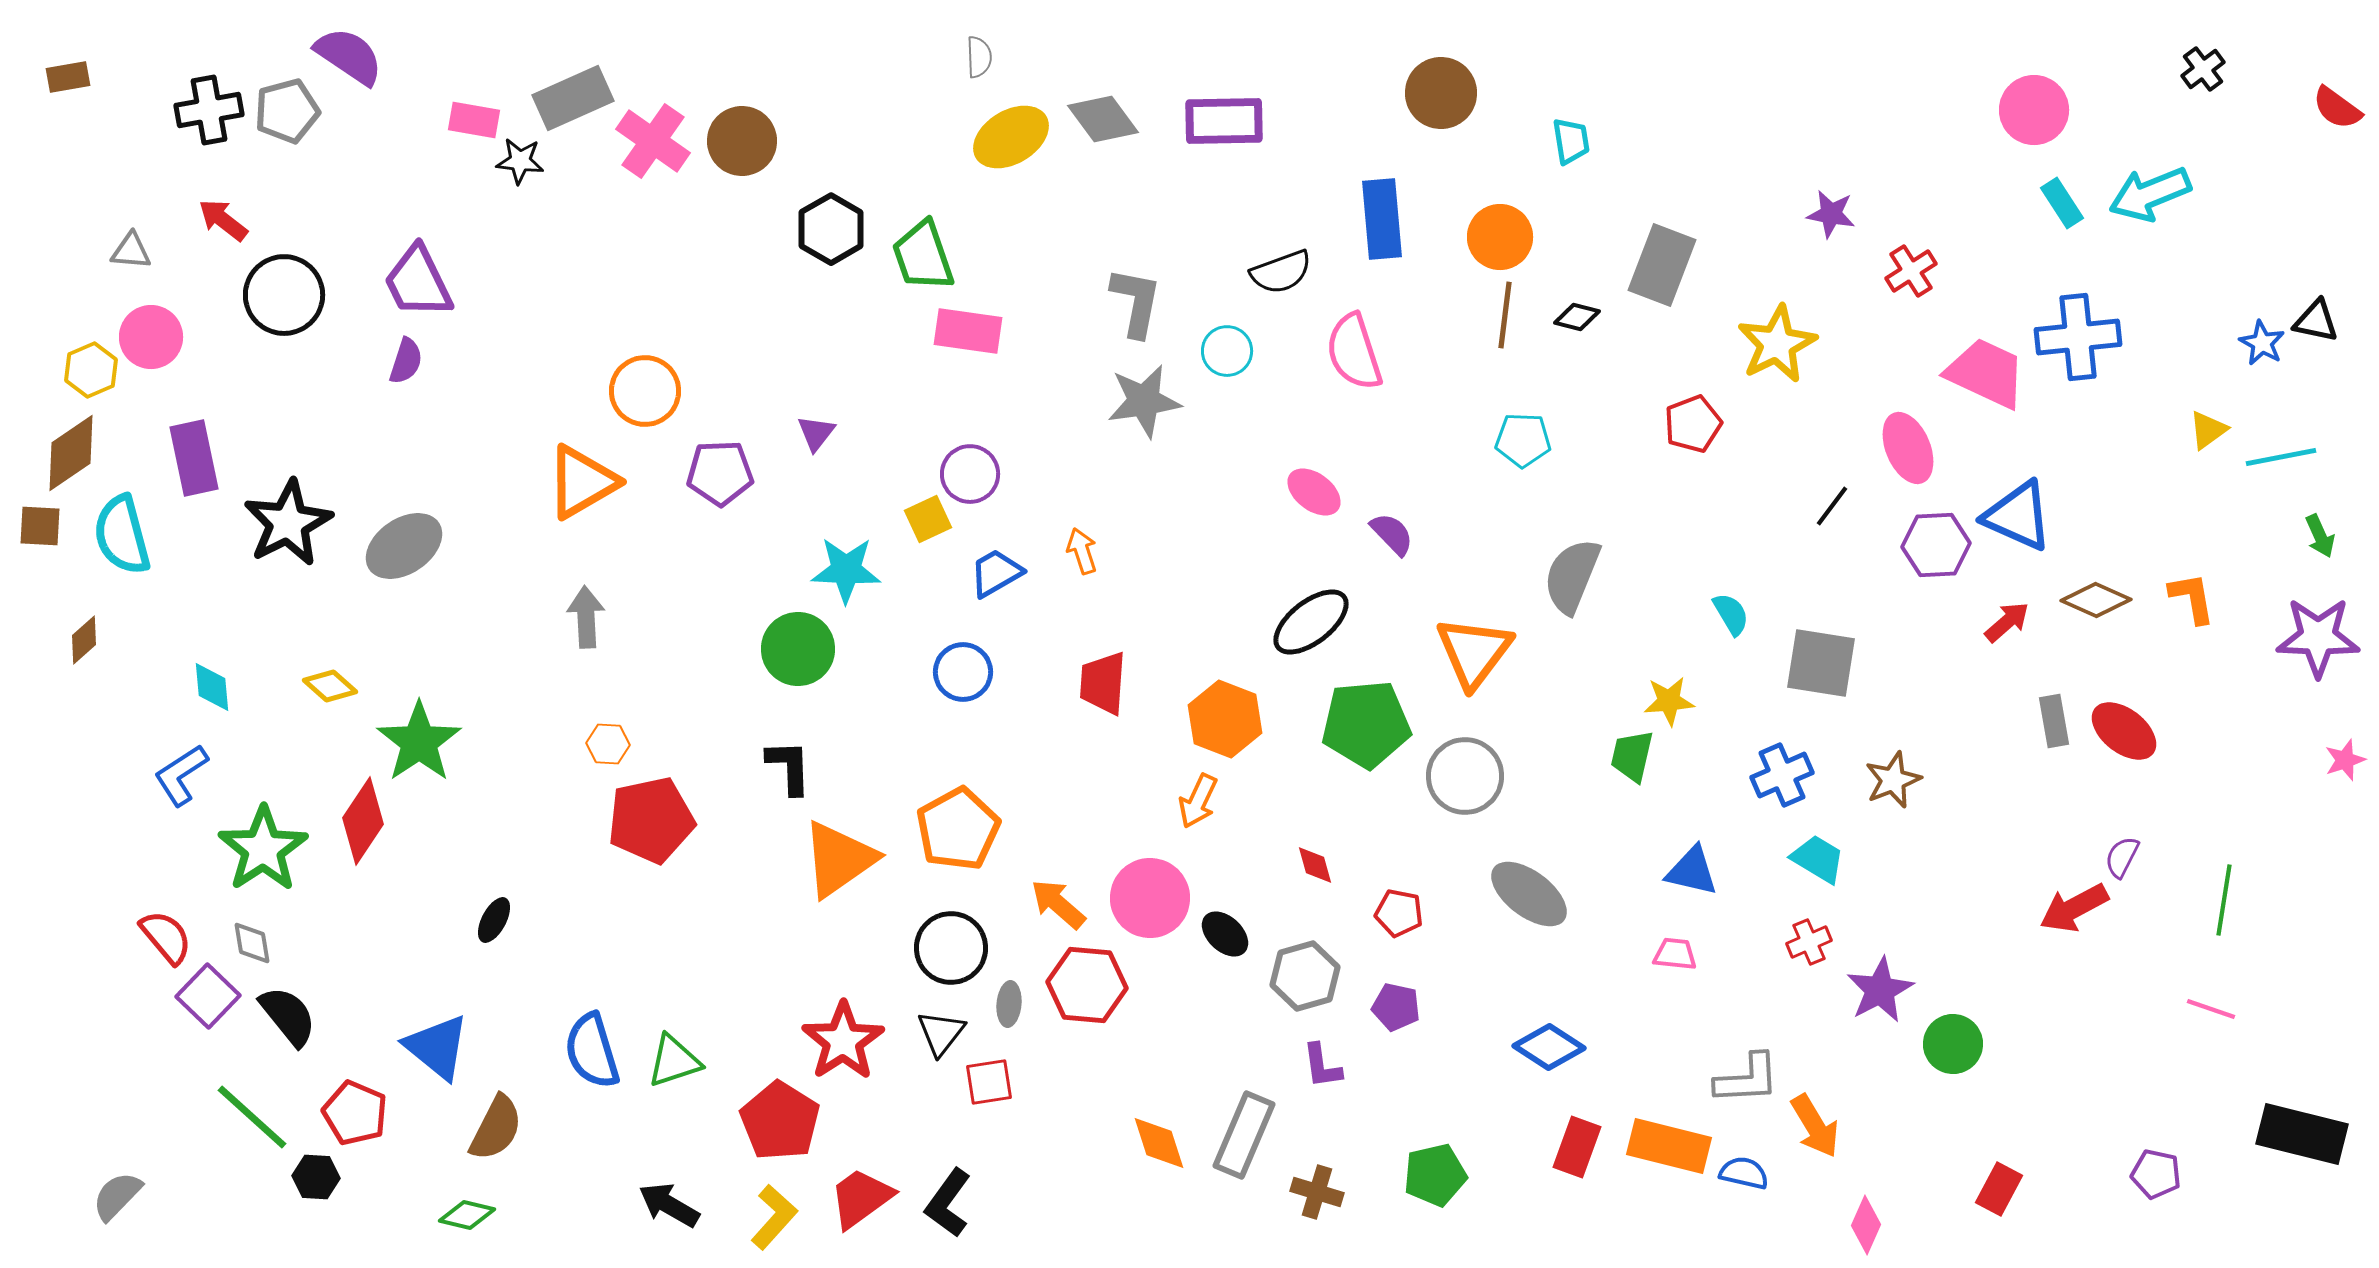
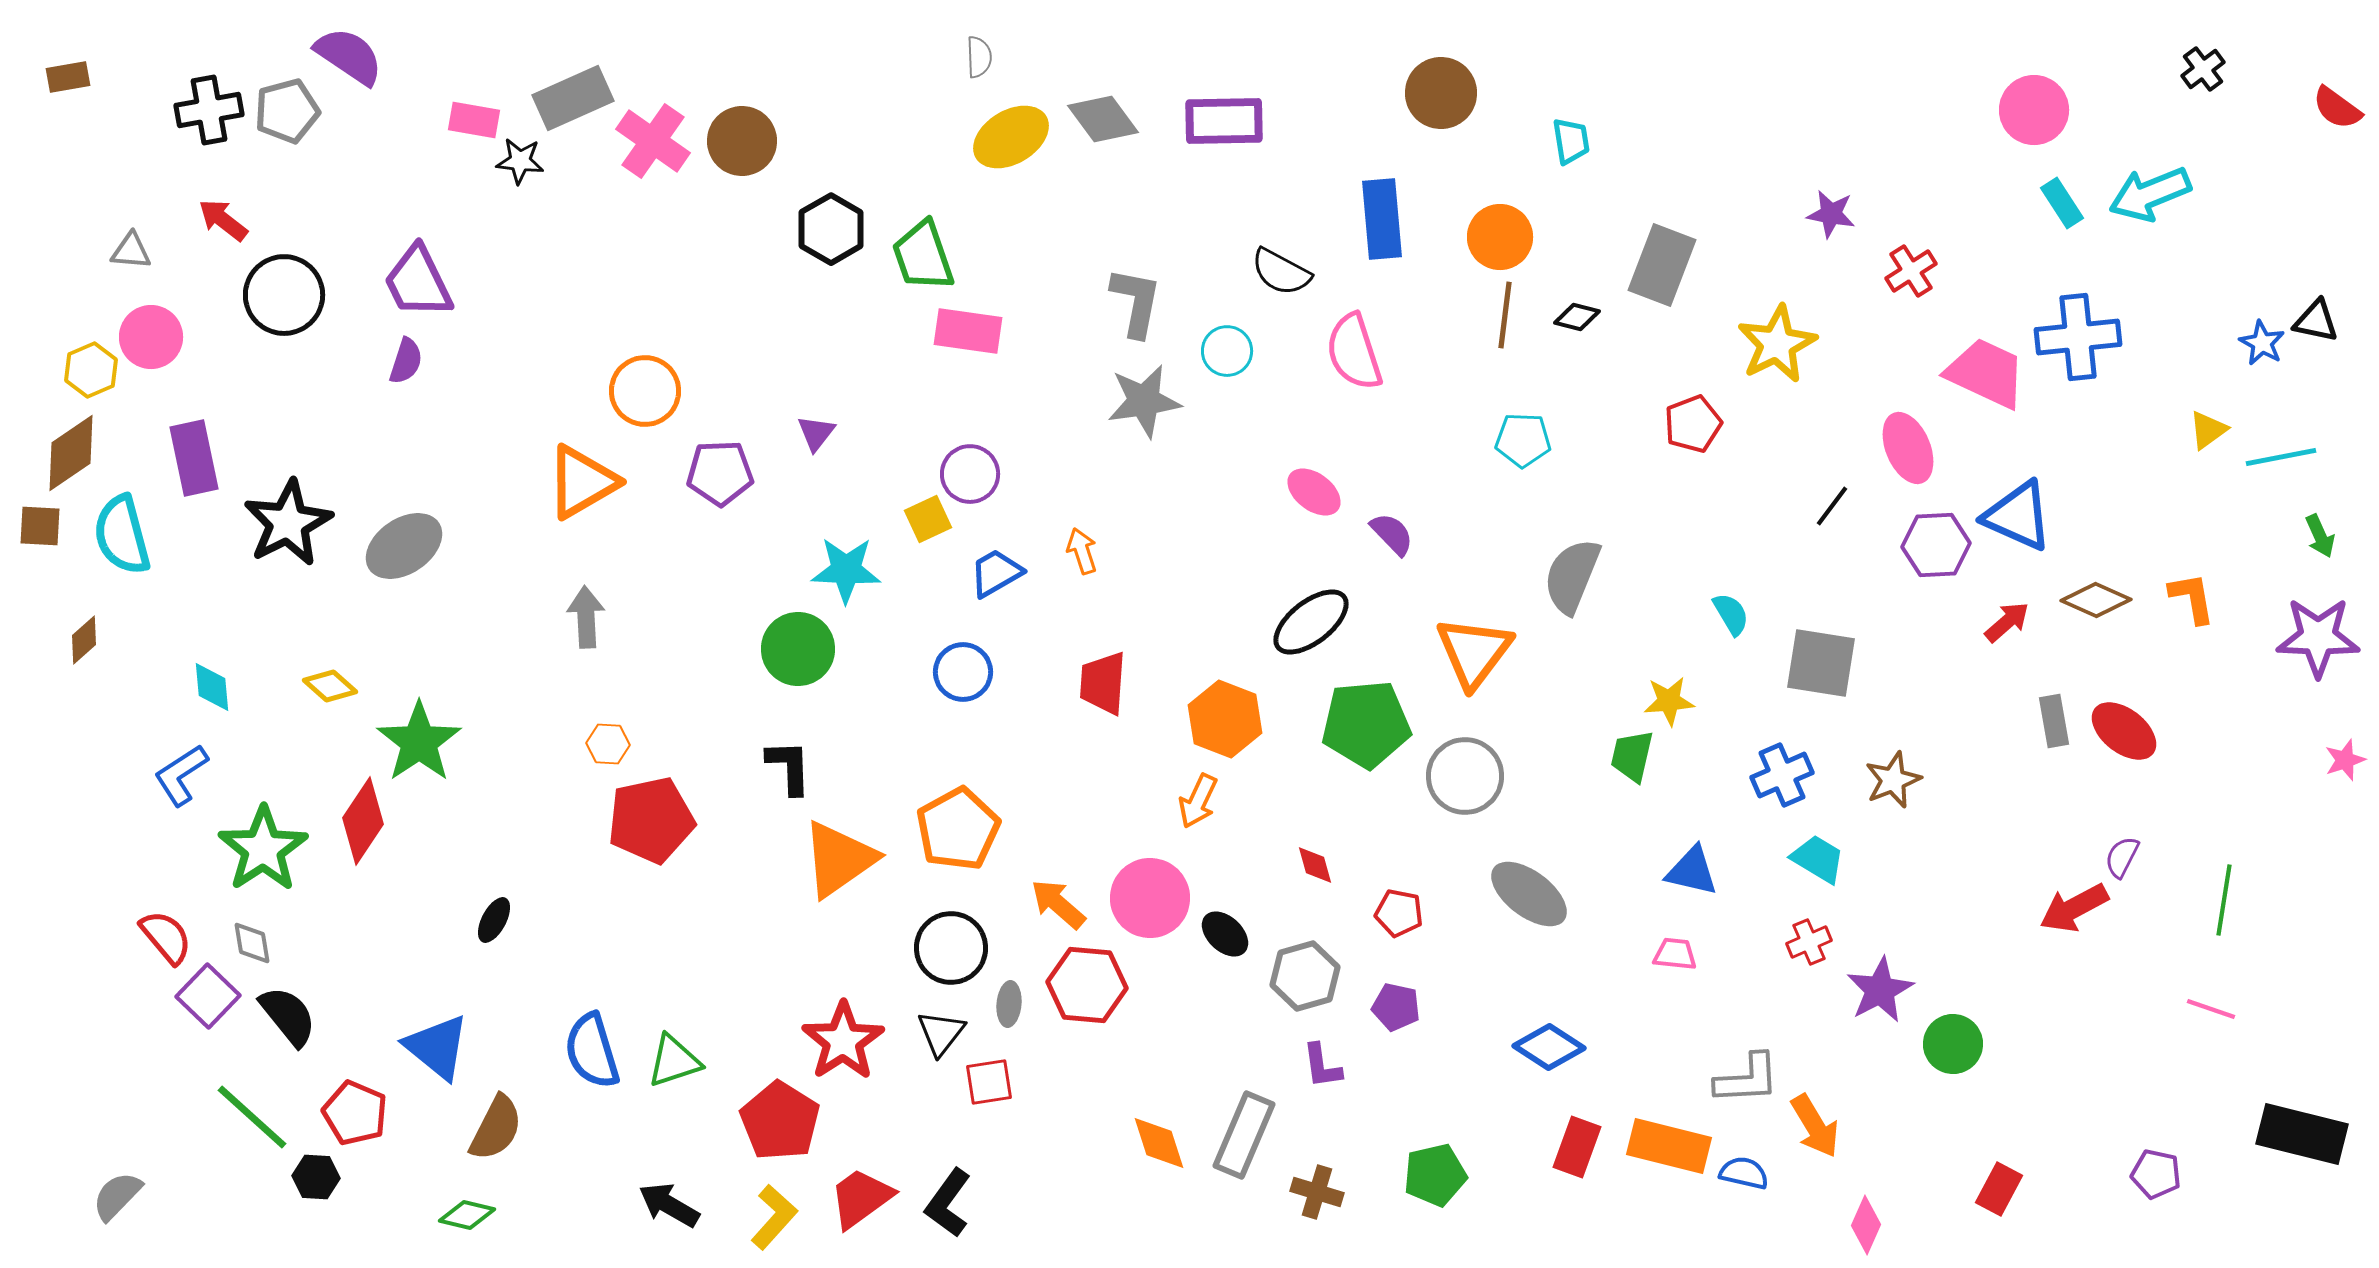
black semicircle at (1281, 272): rotated 48 degrees clockwise
